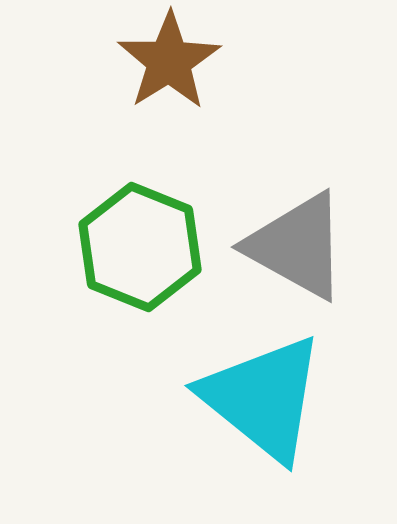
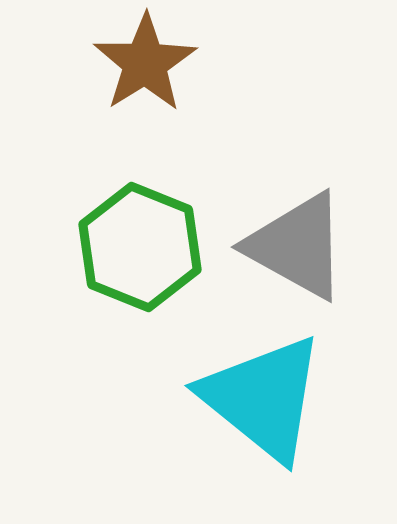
brown star: moved 24 px left, 2 px down
